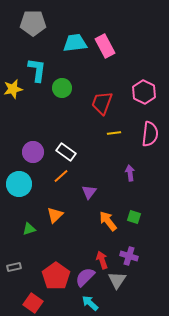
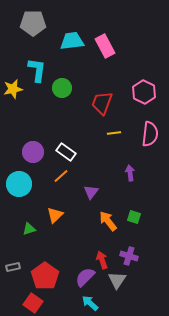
cyan trapezoid: moved 3 px left, 2 px up
purple triangle: moved 2 px right
gray rectangle: moved 1 px left
red pentagon: moved 11 px left
